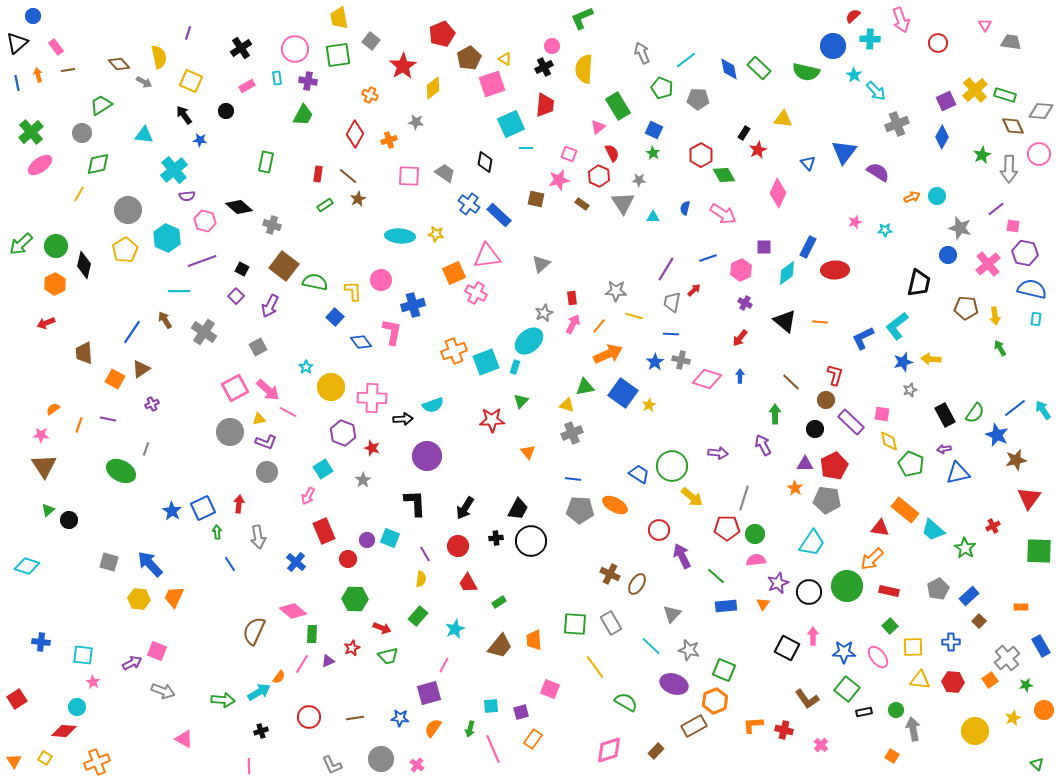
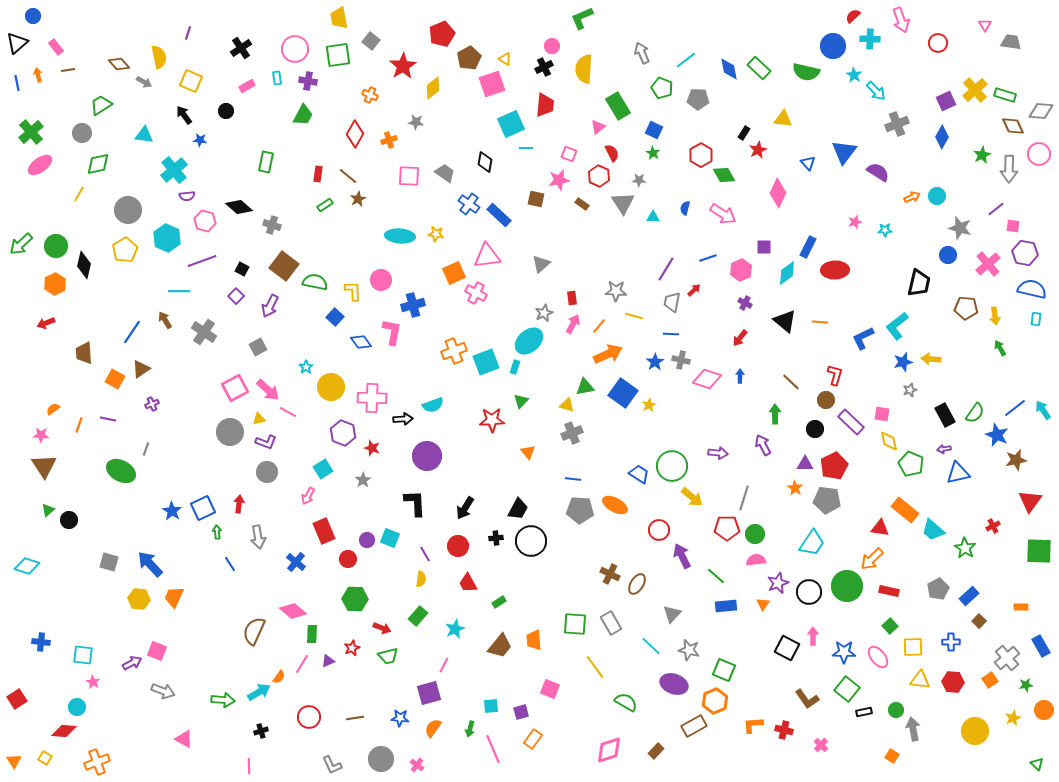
red triangle at (1029, 498): moved 1 px right, 3 px down
